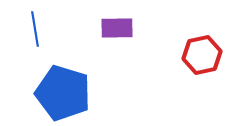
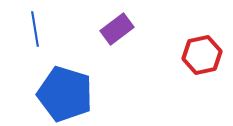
purple rectangle: moved 1 px down; rotated 36 degrees counterclockwise
blue pentagon: moved 2 px right, 1 px down
